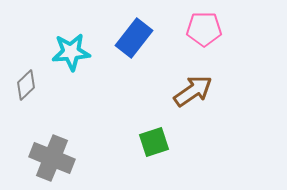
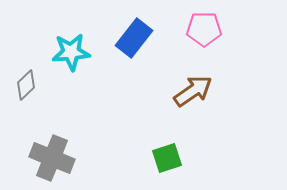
green square: moved 13 px right, 16 px down
